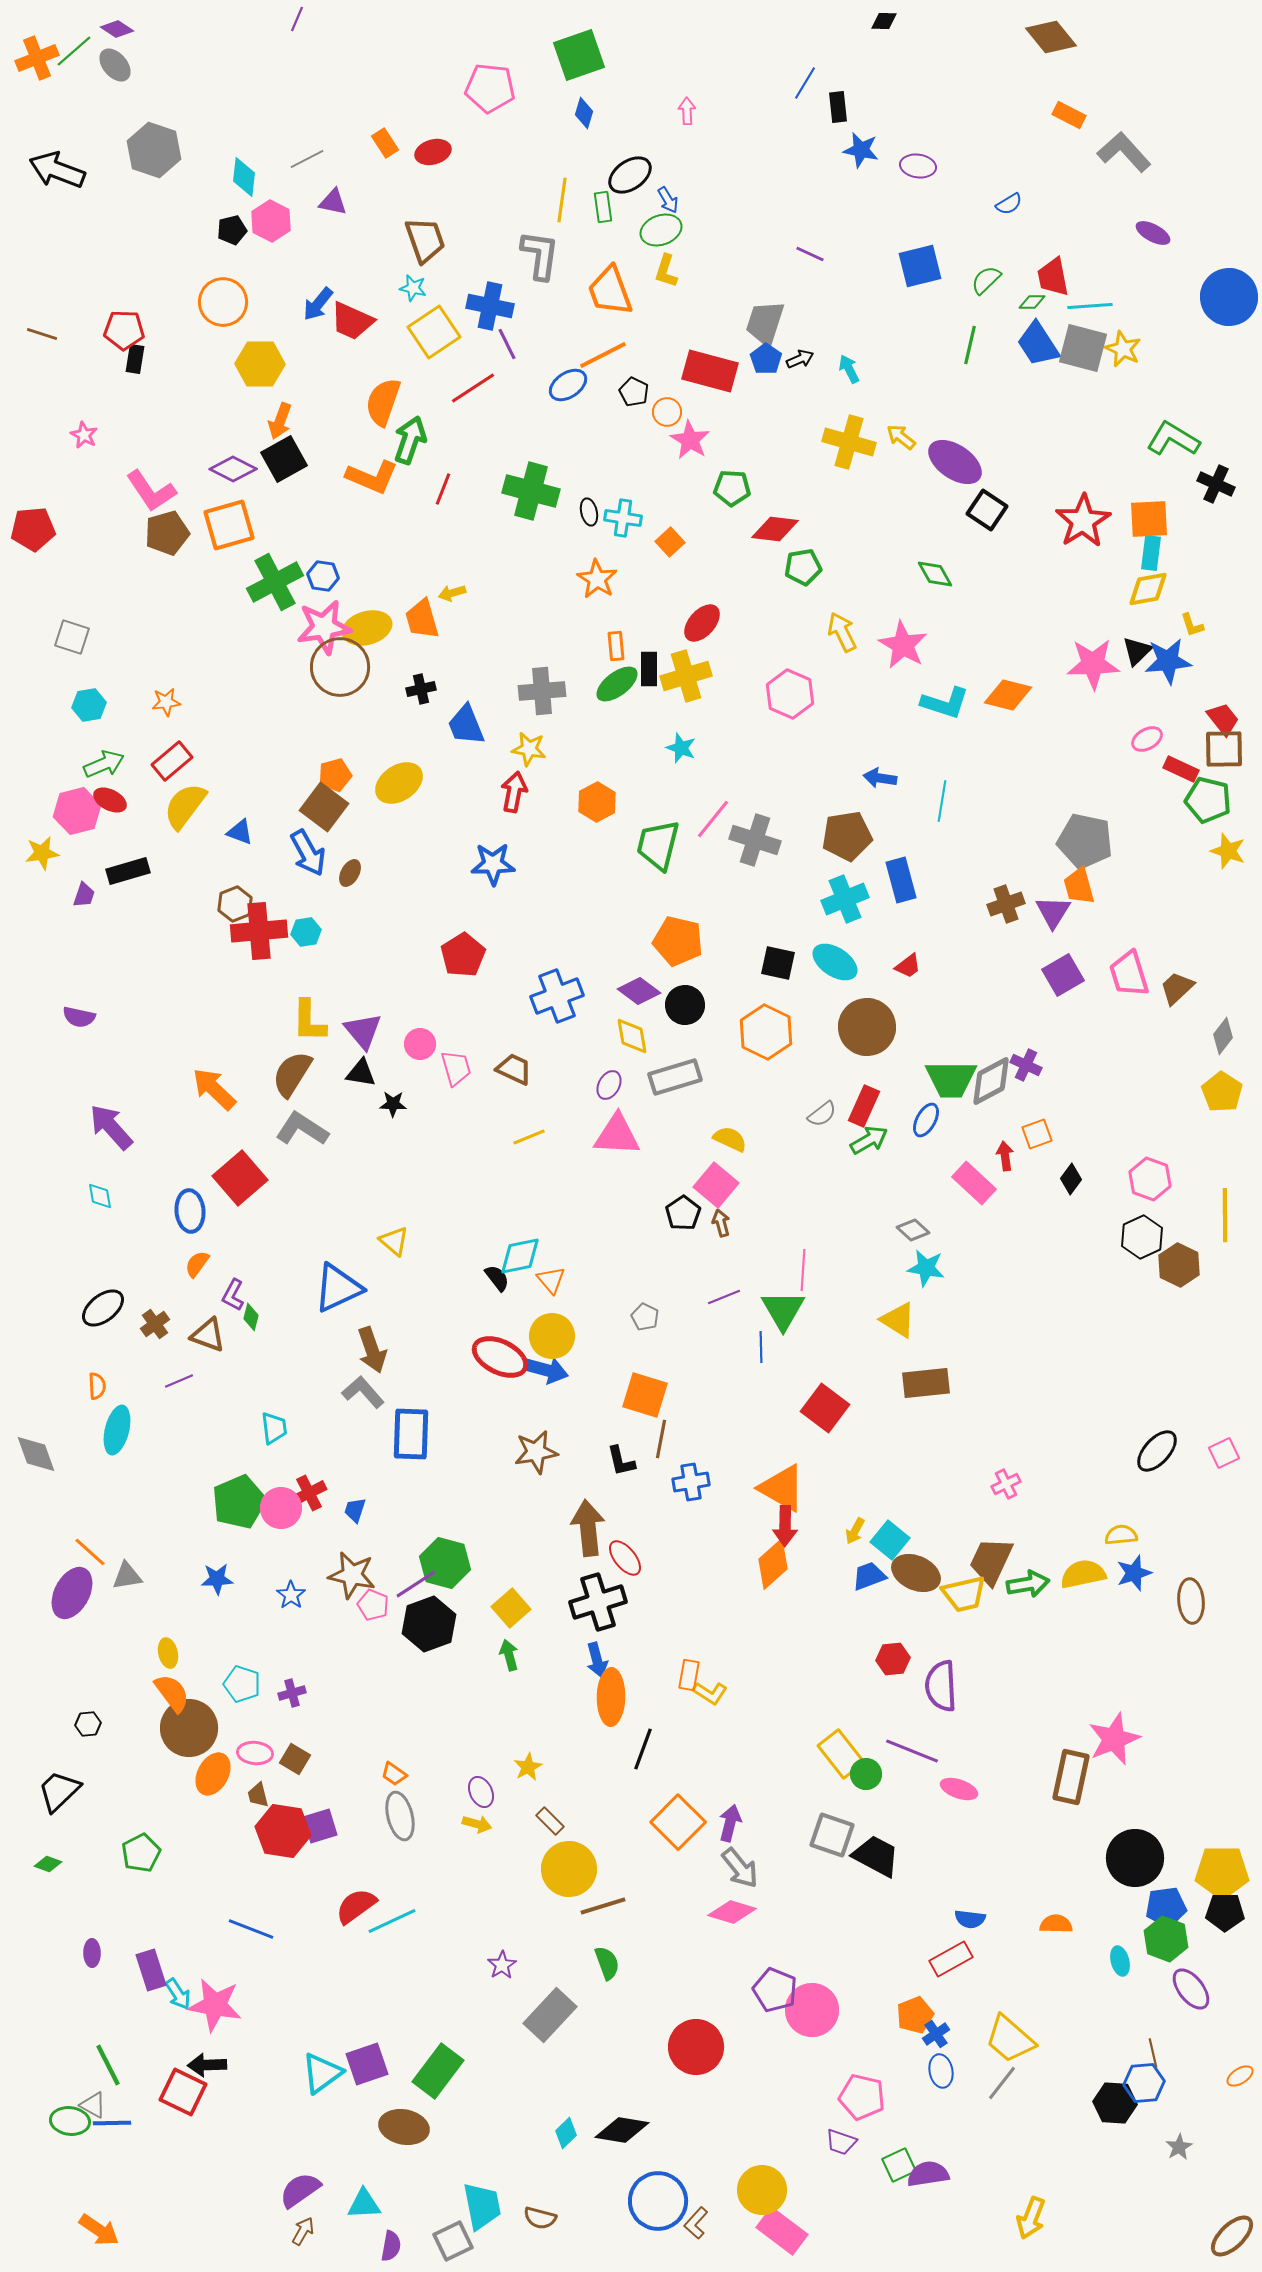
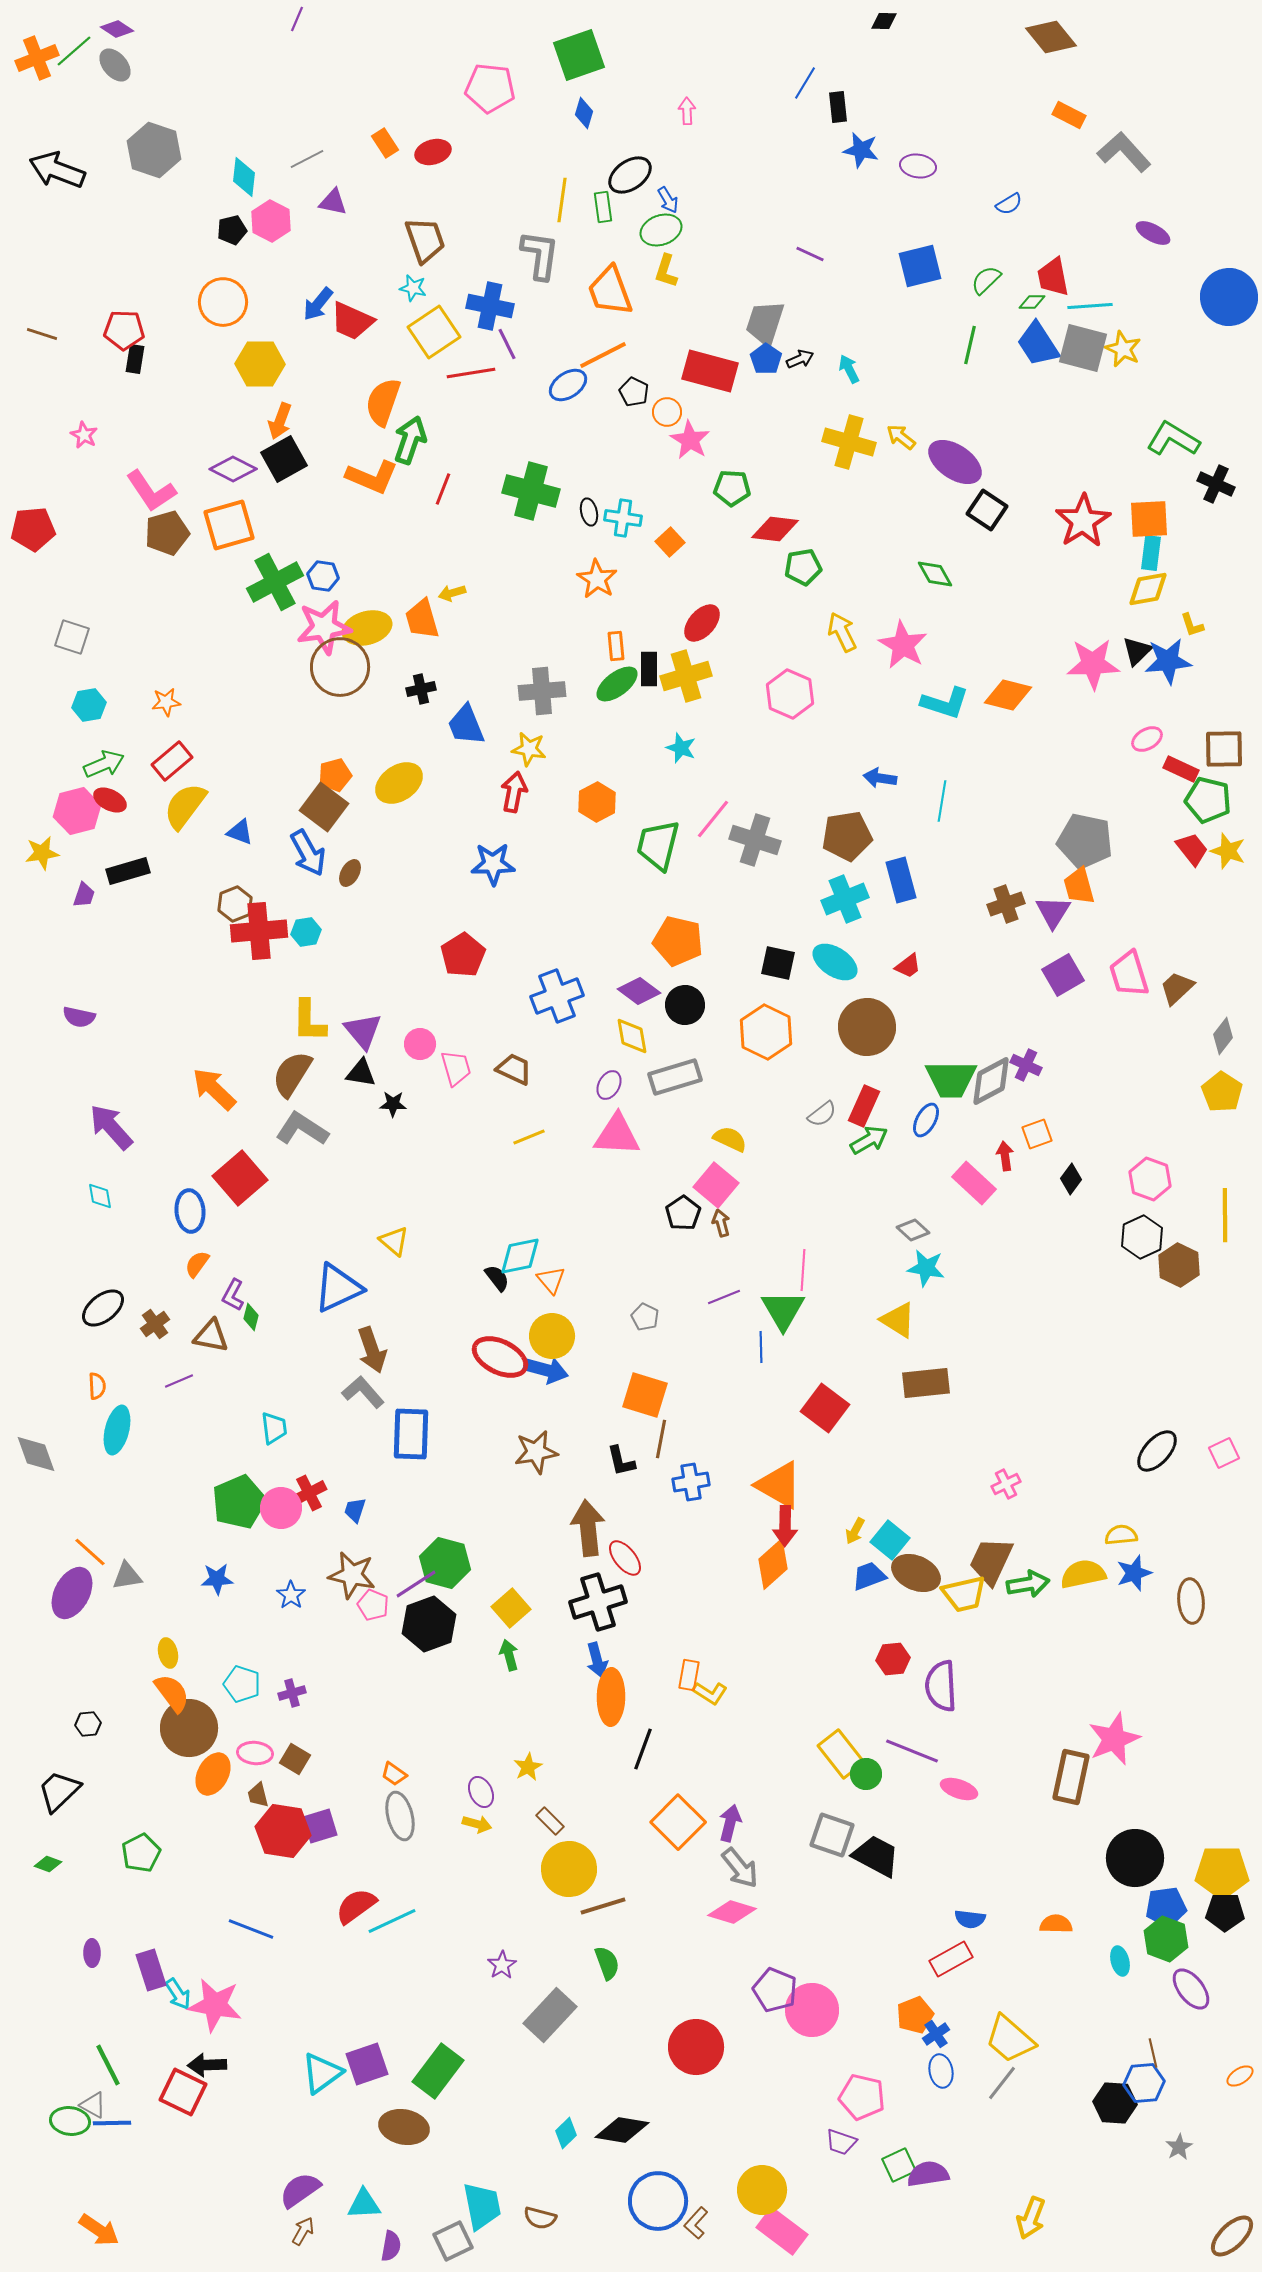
red line at (473, 388): moved 2 px left, 15 px up; rotated 24 degrees clockwise
red trapezoid at (1223, 719): moved 31 px left, 130 px down
brown triangle at (208, 1335): moved 3 px right, 1 px down; rotated 9 degrees counterclockwise
orange triangle at (782, 1488): moved 3 px left, 3 px up
